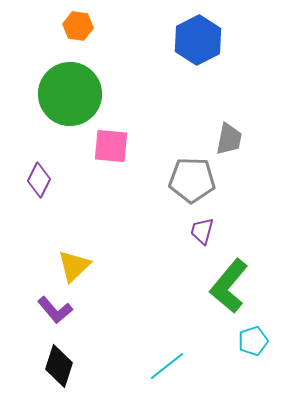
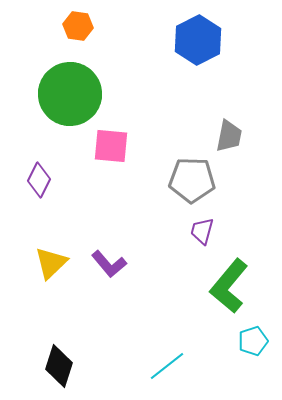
gray trapezoid: moved 3 px up
yellow triangle: moved 23 px left, 3 px up
purple L-shape: moved 54 px right, 46 px up
